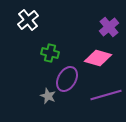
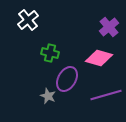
pink diamond: moved 1 px right
